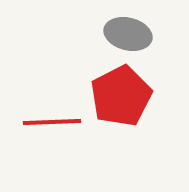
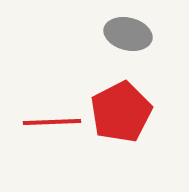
red pentagon: moved 16 px down
